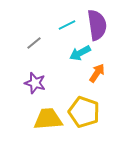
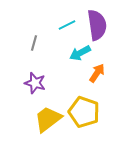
gray line: rotated 35 degrees counterclockwise
yellow trapezoid: rotated 32 degrees counterclockwise
